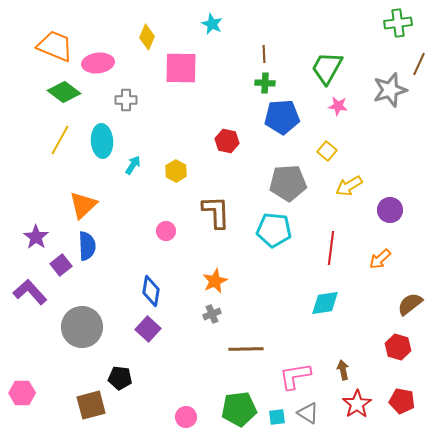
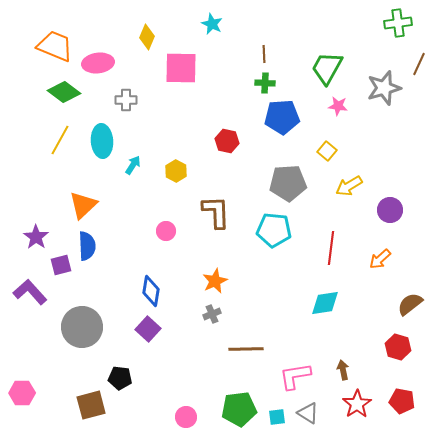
gray star at (390, 90): moved 6 px left, 2 px up
purple square at (61, 265): rotated 25 degrees clockwise
